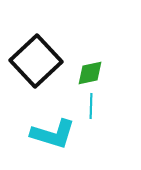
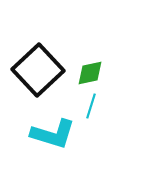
black square: moved 2 px right, 9 px down
cyan line: rotated 15 degrees clockwise
